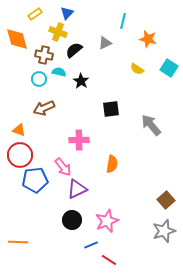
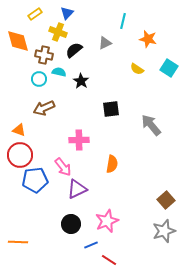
orange diamond: moved 1 px right, 2 px down
black circle: moved 1 px left, 4 px down
